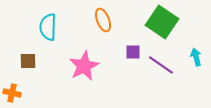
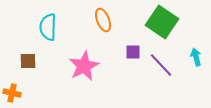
purple line: rotated 12 degrees clockwise
